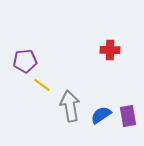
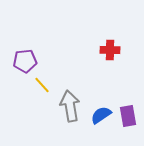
yellow line: rotated 12 degrees clockwise
